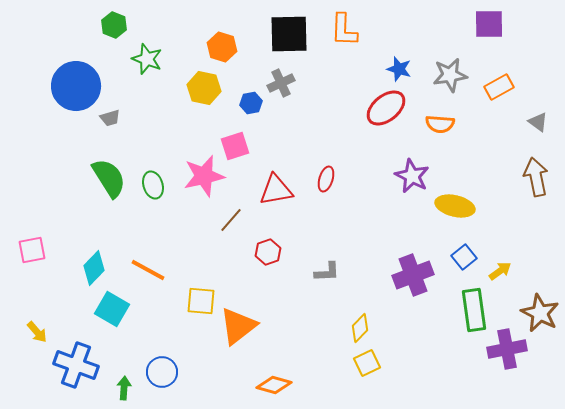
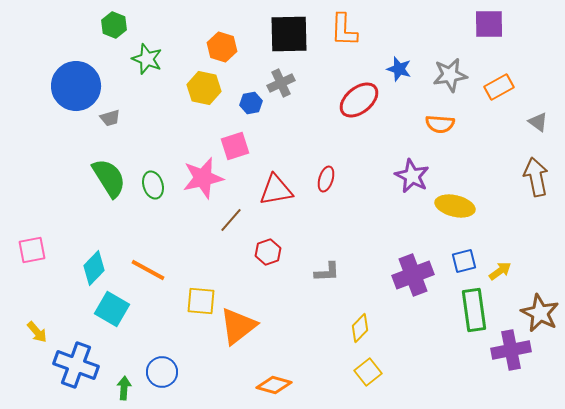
red ellipse at (386, 108): moved 27 px left, 8 px up
pink star at (204, 176): moved 1 px left, 2 px down
blue square at (464, 257): moved 4 px down; rotated 25 degrees clockwise
purple cross at (507, 349): moved 4 px right, 1 px down
yellow square at (367, 363): moved 1 px right, 9 px down; rotated 12 degrees counterclockwise
